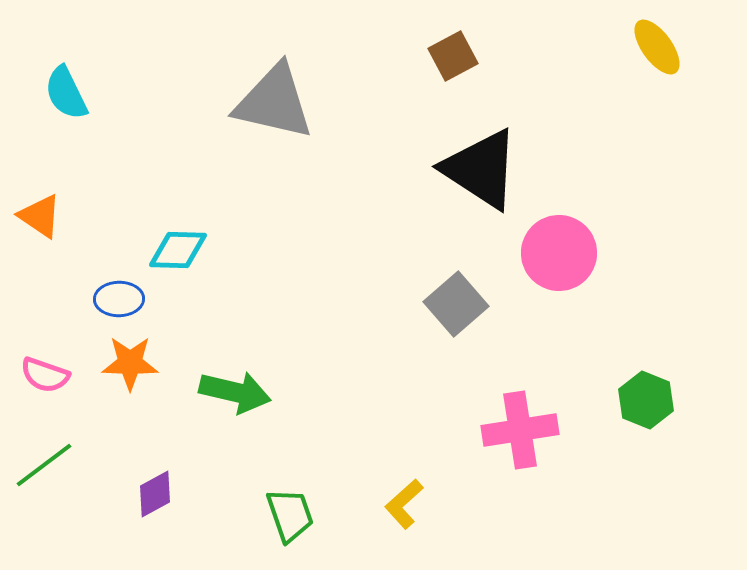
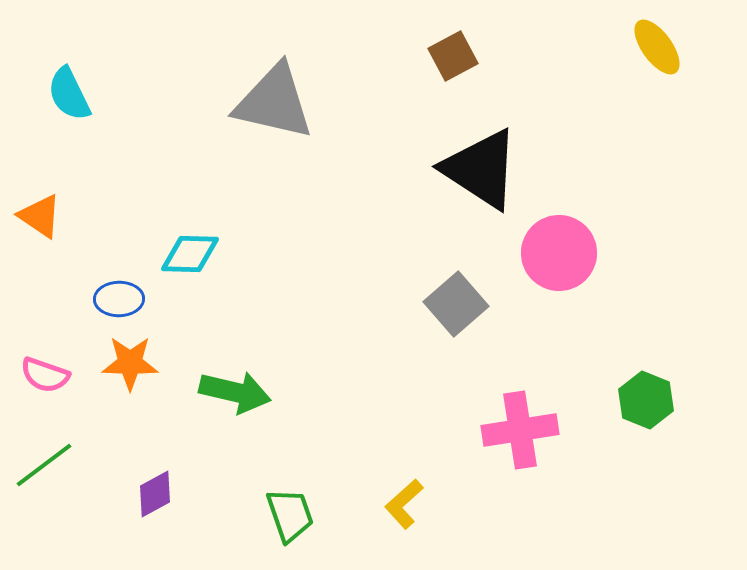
cyan semicircle: moved 3 px right, 1 px down
cyan diamond: moved 12 px right, 4 px down
